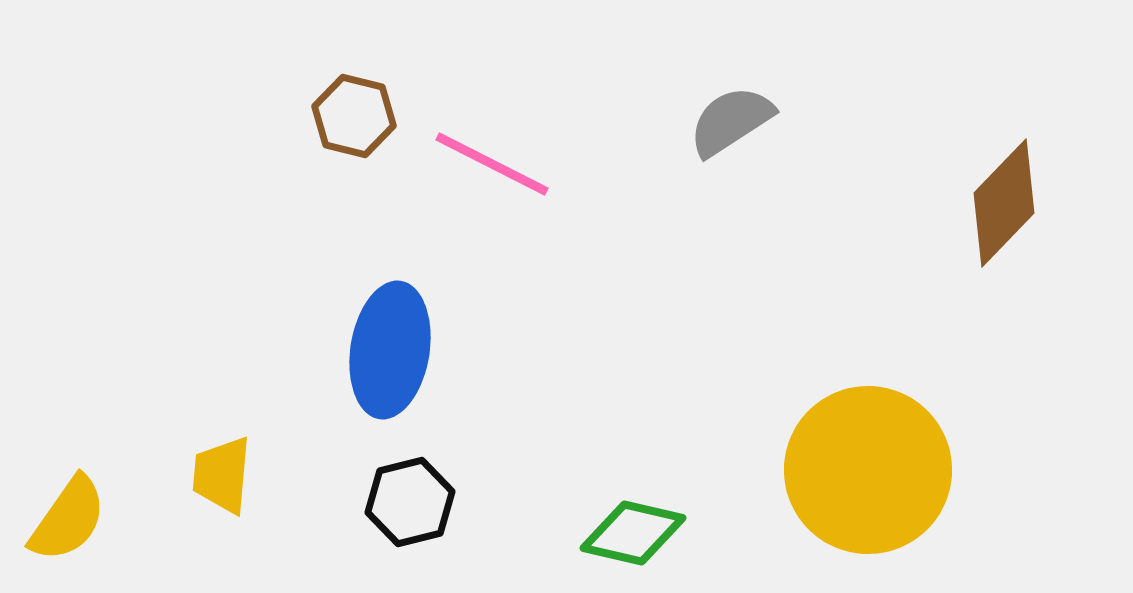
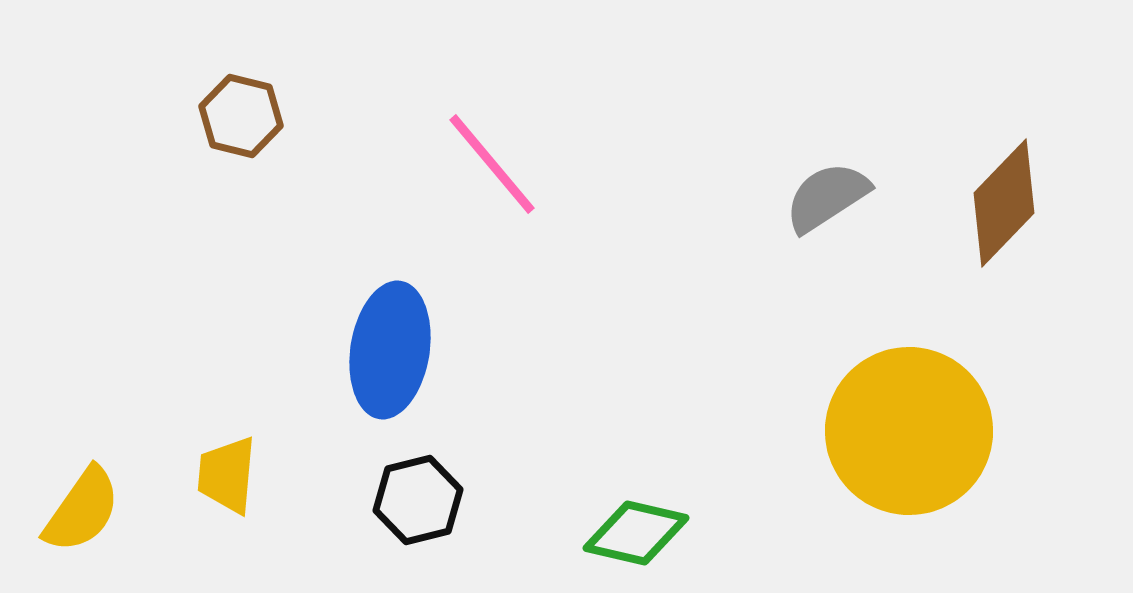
brown hexagon: moved 113 px left
gray semicircle: moved 96 px right, 76 px down
pink line: rotated 23 degrees clockwise
yellow circle: moved 41 px right, 39 px up
yellow trapezoid: moved 5 px right
black hexagon: moved 8 px right, 2 px up
yellow semicircle: moved 14 px right, 9 px up
green diamond: moved 3 px right
